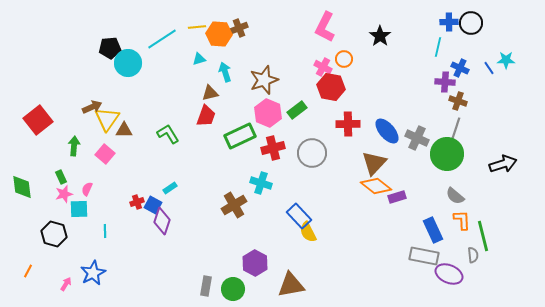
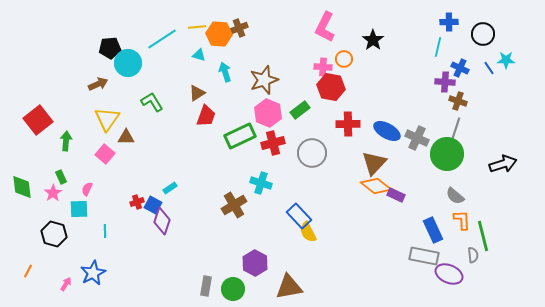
black circle at (471, 23): moved 12 px right, 11 px down
black star at (380, 36): moved 7 px left, 4 px down
cyan triangle at (199, 59): moved 4 px up; rotated 32 degrees clockwise
pink cross at (323, 67): rotated 24 degrees counterclockwise
brown triangle at (210, 93): moved 13 px left; rotated 18 degrees counterclockwise
brown arrow at (92, 107): moved 6 px right, 23 px up
green rectangle at (297, 110): moved 3 px right
brown triangle at (124, 130): moved 2 px right, 7 px down
blue ellipse at (387, 131): rotated 20 degrees counterclockwise
green L-shape at (168, 134): moved 16 px left, 32 px up
green arrow at (74, 146): moved 8 px left, 5 px up
red cross at (273, 148): moved 5 px up
pink star at (64, 194): moved 11 px left, 1 px up; rotated 18 degrees counterclockwise
purple rectangle at (397, 197): moved 1 px left, 2 px up; rotated 42 degrees clockwise
brown triangle at (291, 285): moved 2 px left, 2 px down
